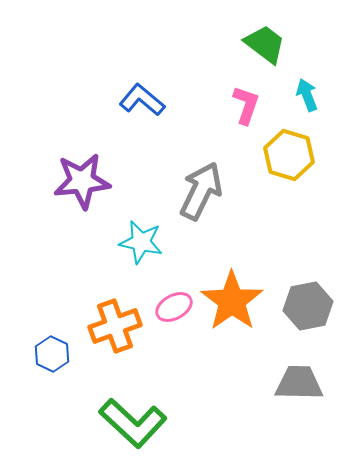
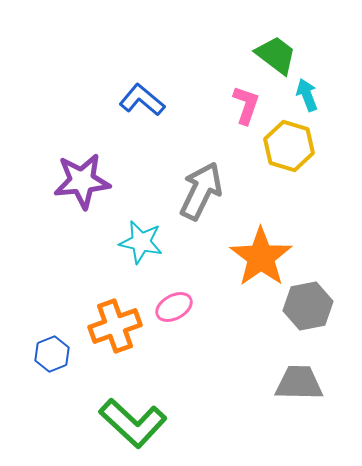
green trapezoid: moved 11 px right, 11 px down
yellow hexagon: moved 9 px up
orange star: moved 29 px right, 44 px up
blue hexagon: rotated 12 degrees clockwise
